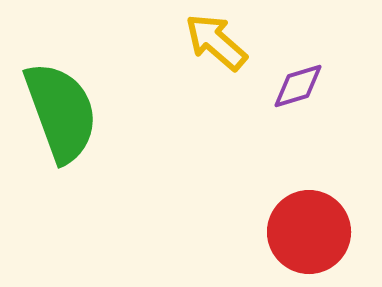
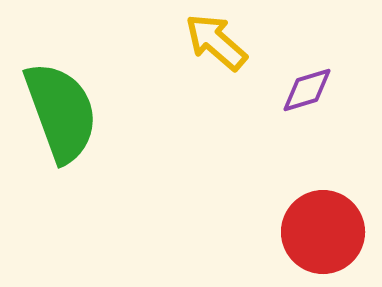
purple diamond: moved 9 px right, 4 px down
red circle: moved 14 px right
